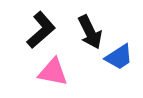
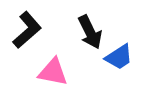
black L-shape: moved 14 px left
